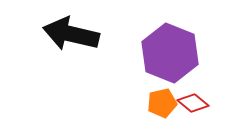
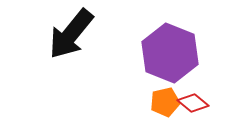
black arrow: rotated 64 degrees counterclockwise
orange pentagon: moved 3 px right, 1 px up
